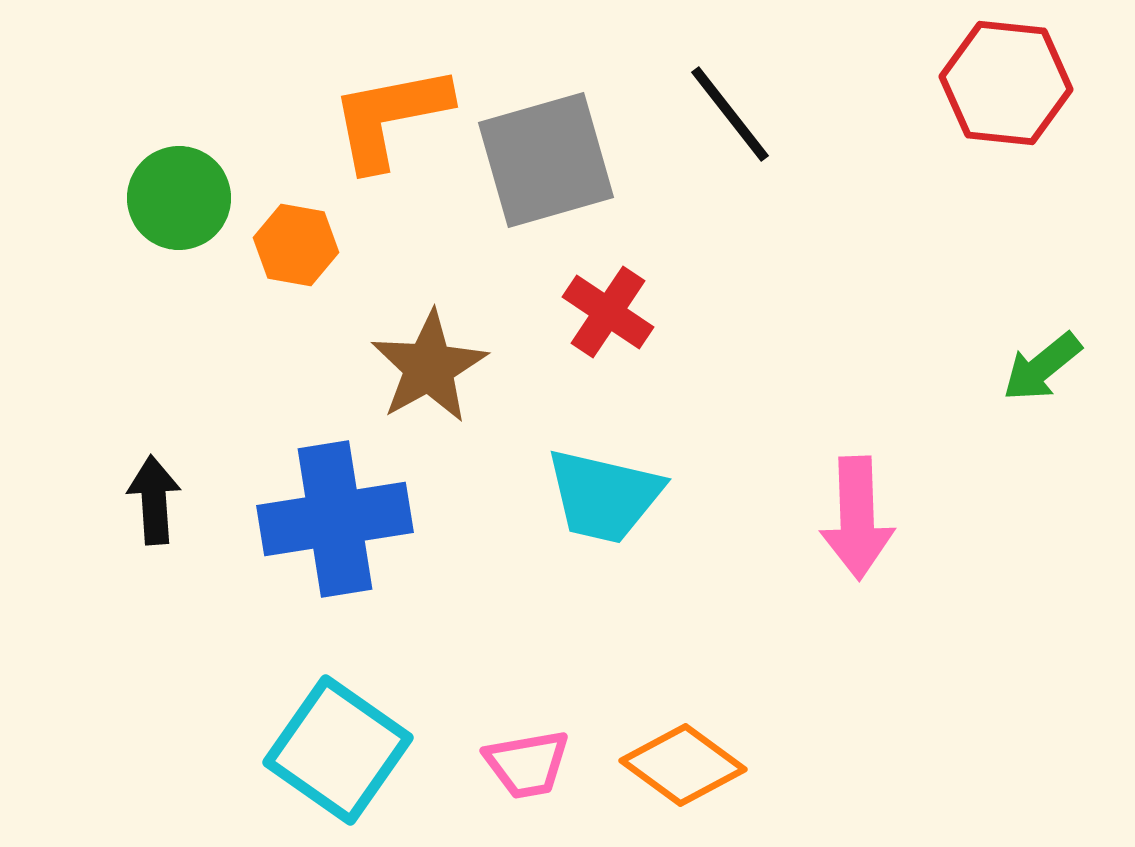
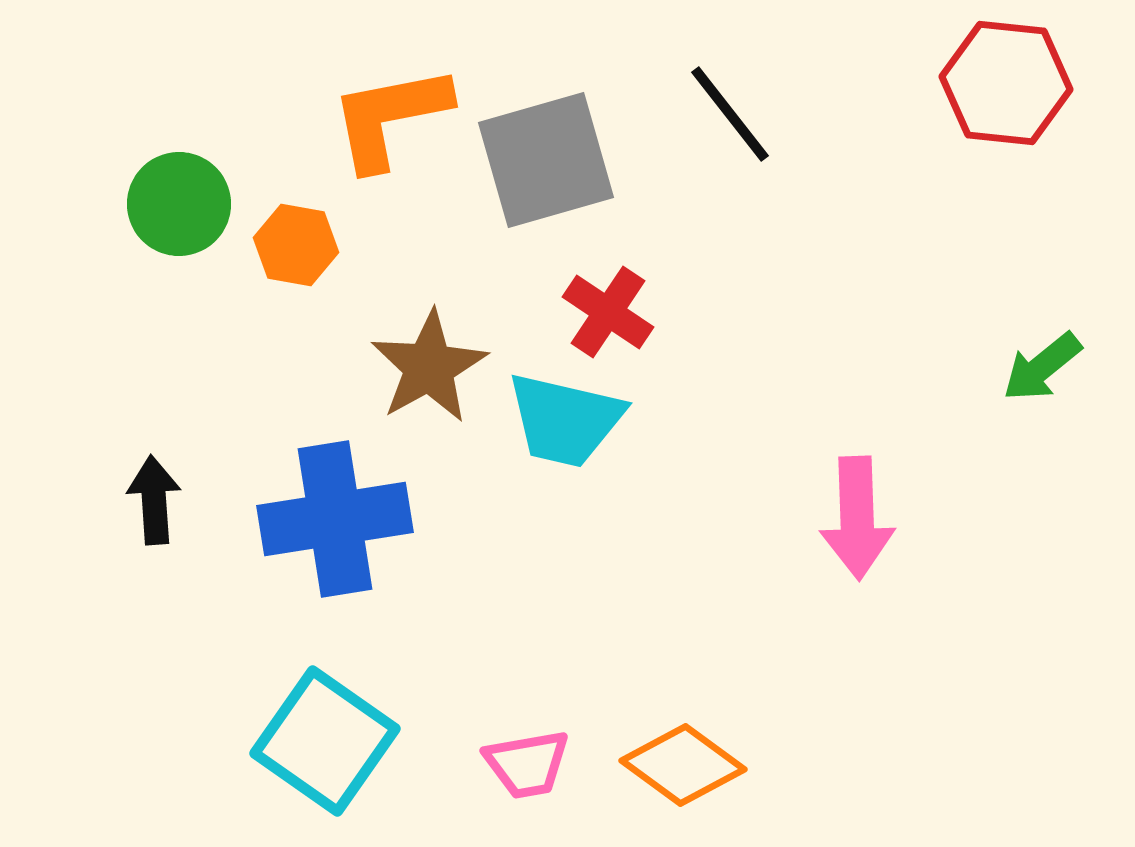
green circle: moved 6 px down
cyan trapezoid: moved 39 px left, 76 px up
cyan square: moved 13 px left, 9 px up
